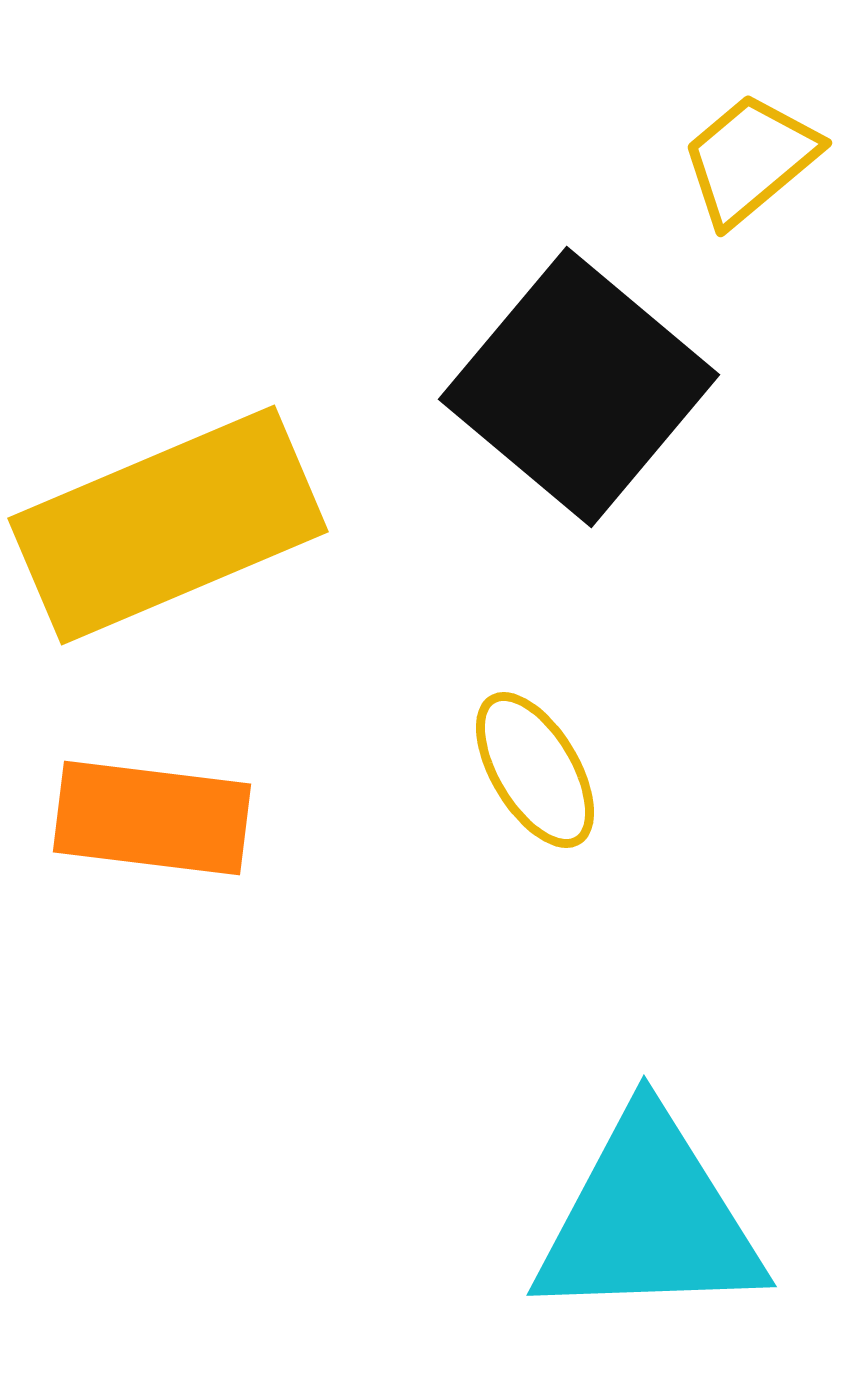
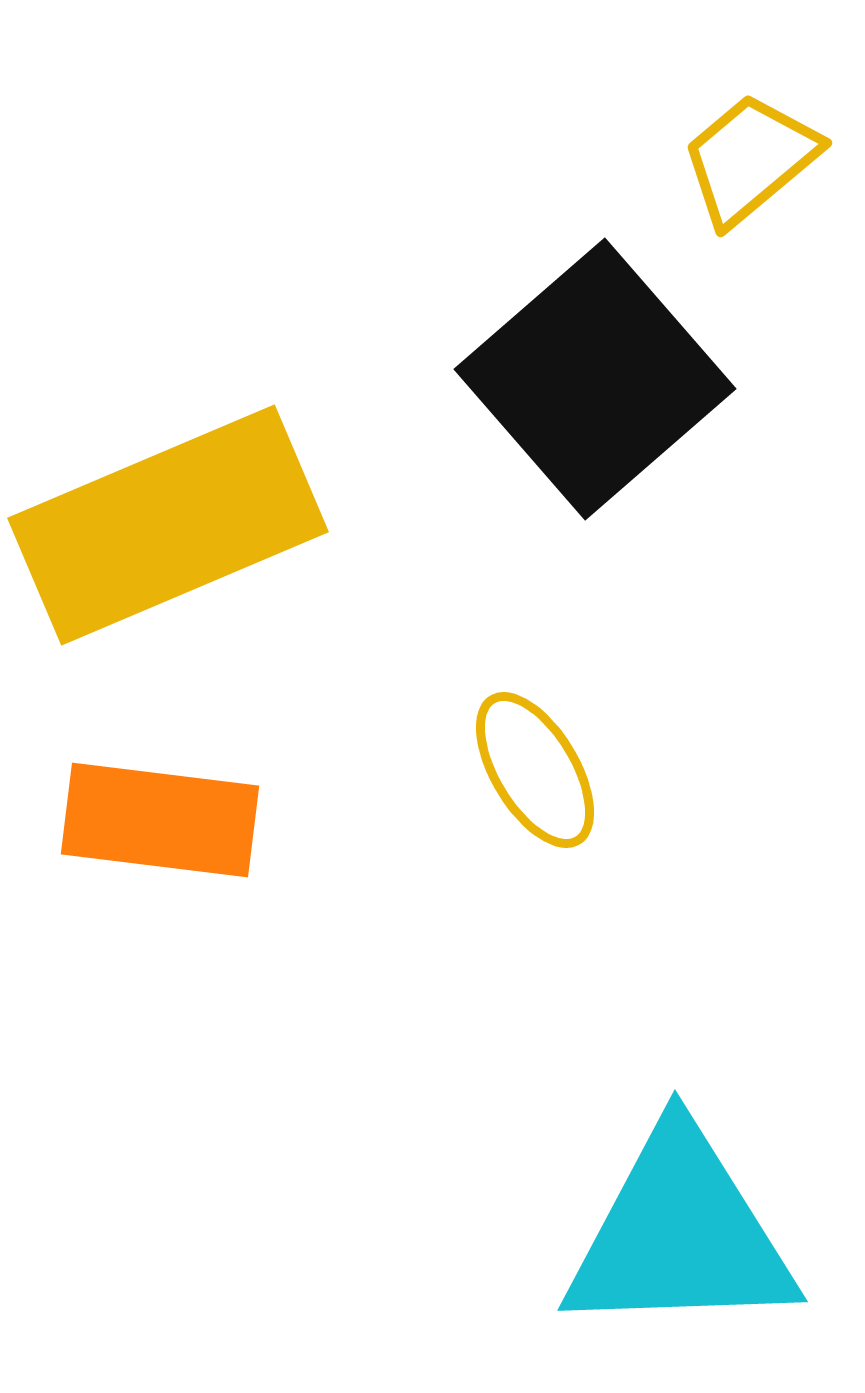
black square: moved 16 px right, 8 px up; rotated 9 degrees clockwise
orange rectangle: moved 8 px right, 2 px down
cyan triangle: moved 31 px right, 15 px down
